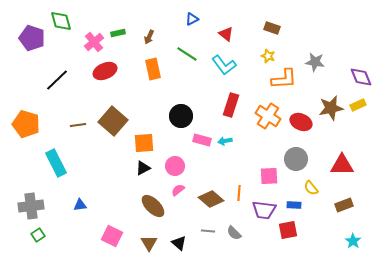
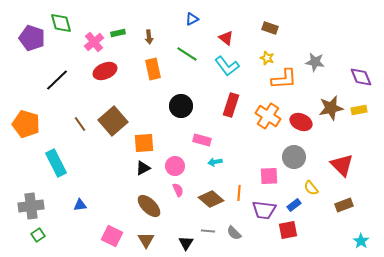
green diamond at (61, 21): moved 2 px down
brown rectangle at (272, 28): moved 2 px left
red triangle at (226, 34): moved 4 px down
brown arrow at (149, 37): rotated 32 degrees counterclockwise
yellow star at (268, 56): moved 1 px left, 2 px down
cyan L-shape at (224, 65): moved 3 px right, 1 px down
yellow rectangle at (358, 105): moved 1 px right, 5 px down; rotated 14 degrees clockwise
black circle at (181, 116): moved 10 px up
brown square at (113, 121): rotated 8 degrees clockwise
brown line at (78, 125): moved 2 px right, 1 px up; rotated 63 degrees clockwise
cyan arrow at (225, 141): moved 10 px left, 21 px down
gray circle at (296, 159): moved 2 px left, 2 px up
red triangle at (342, 165): rotated 45 degrees clockwise
pink semicircle at (178, 190): rotated 104 degrees clockwise
blue rectangle at (294, 205): rotated 40 degrees counterclockwise
brown ellipse at (153, 206): moved 4 px left
cyan star at (353, 241): moved 8 px right
brown triangle at (149, 243): moved 3 px left, 3 px up
black triangle at (179, 243): moved 7 px right; rotated 21 degrees clockwise
